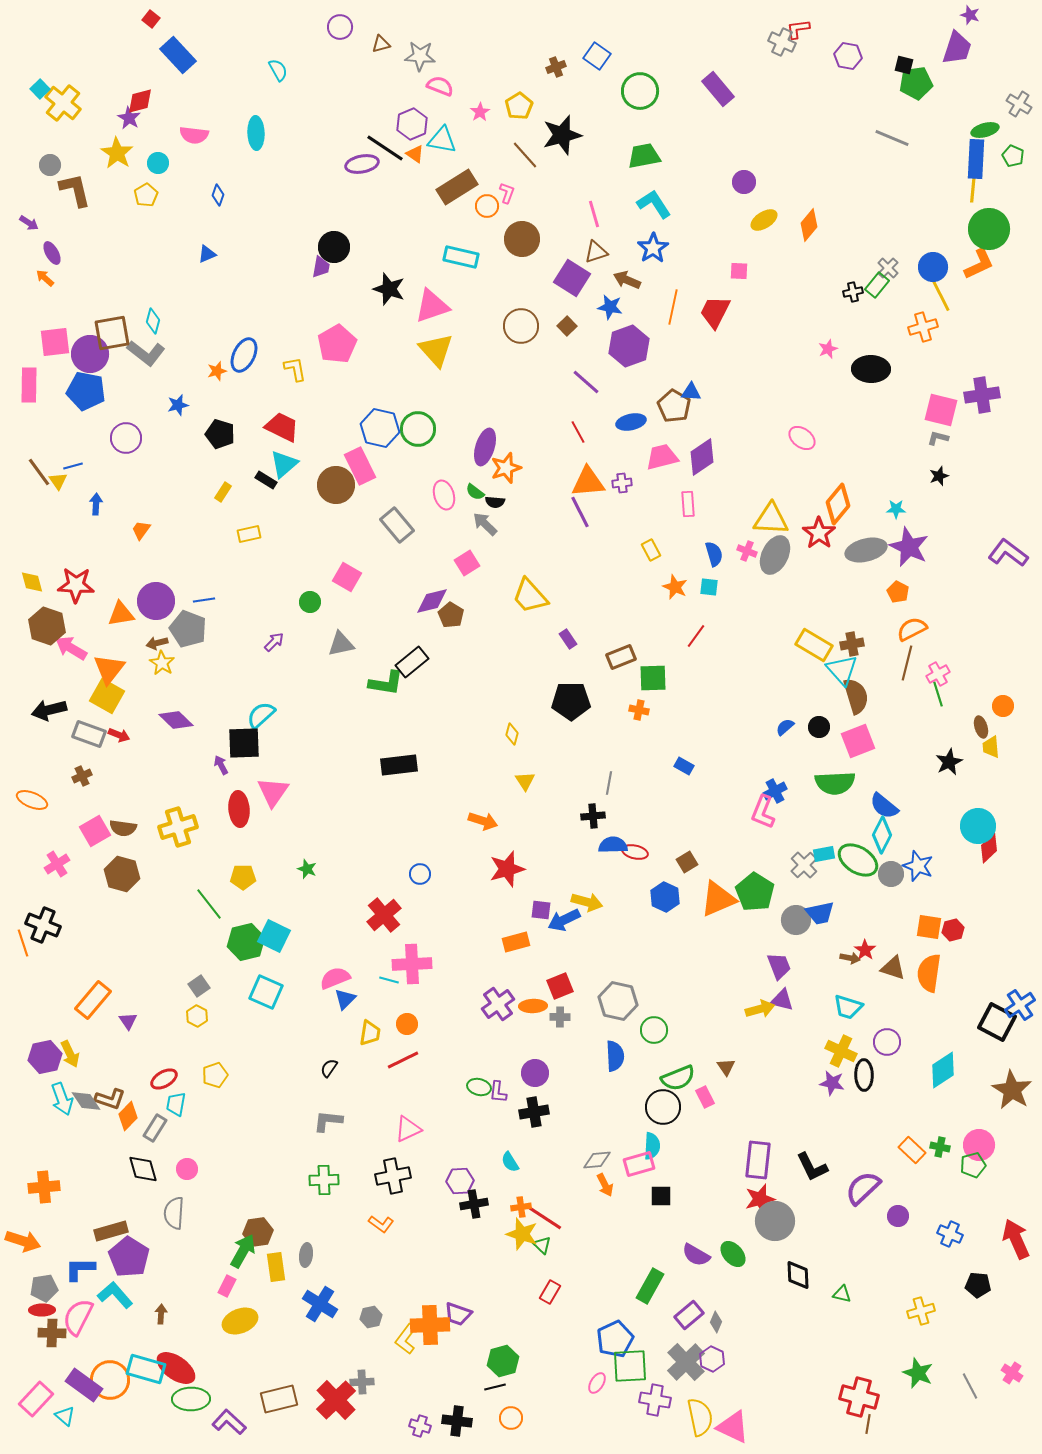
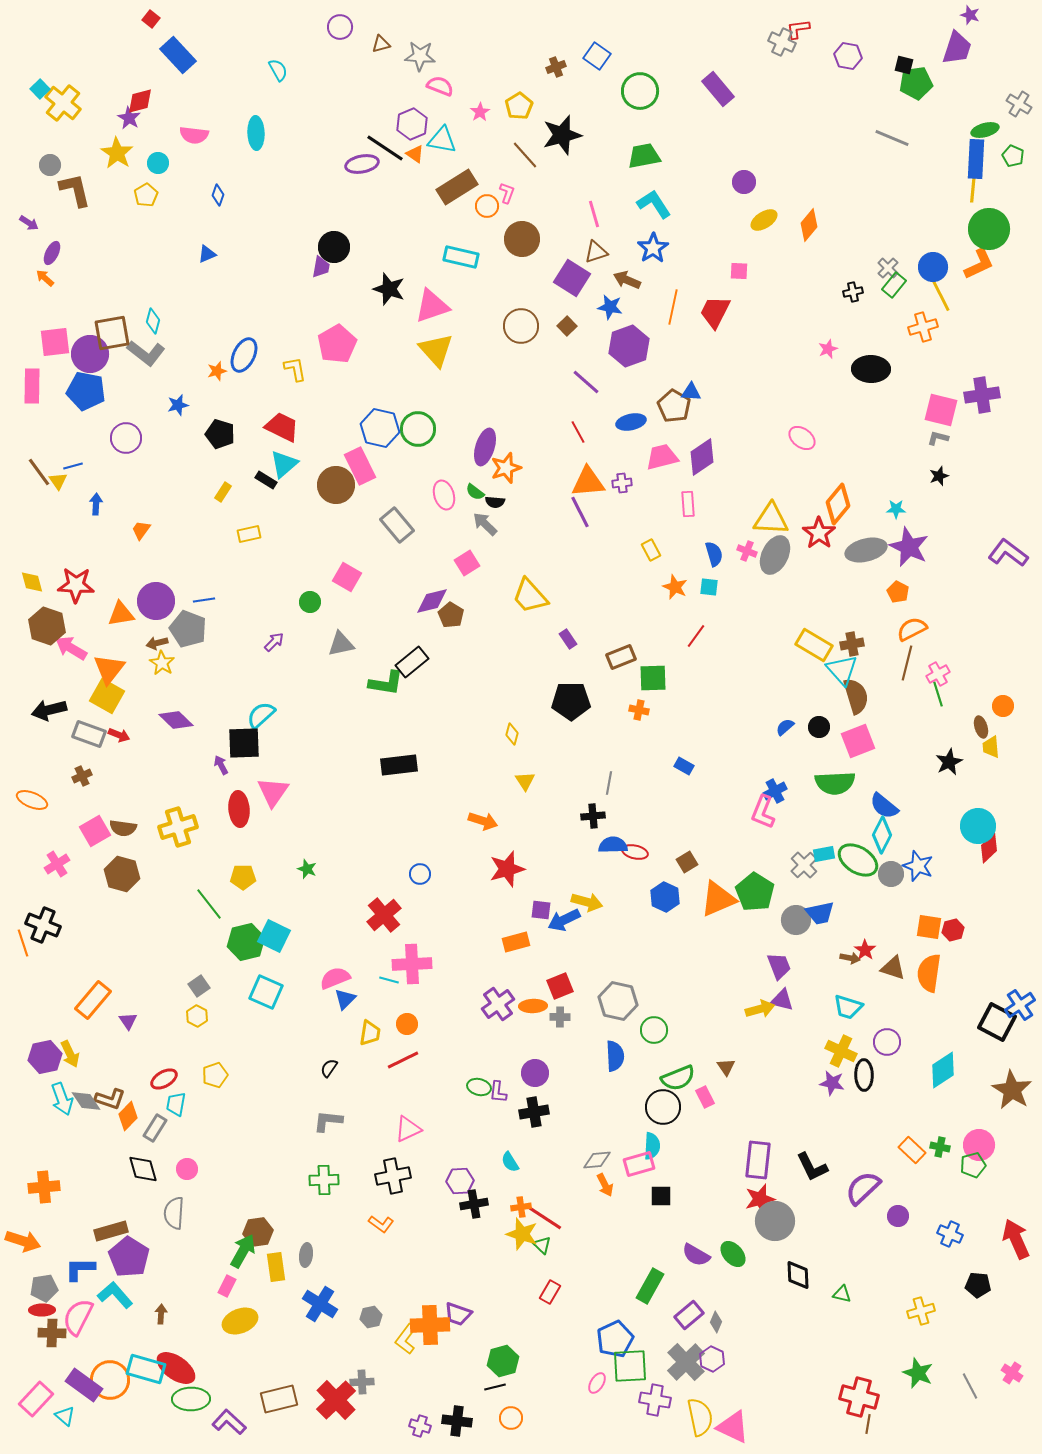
purple ellipse at (52, 253): rotated 55 degrees clockwise
green rectangle at (877, 285): moved 17 px right
pink rectangle at (29, 385): moved 3 px right, 1 px down
